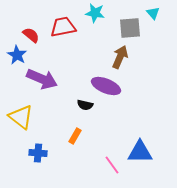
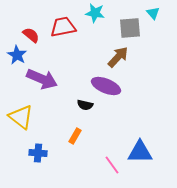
brown arrow: moved 2 px left; rotated 20 degrees clockwise
